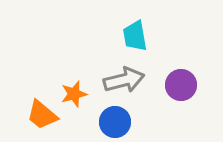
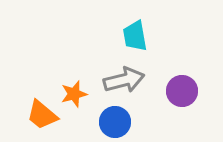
purple circle: moved 1 px right, 6 px down
